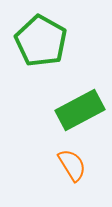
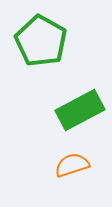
orange semicircle: rotated 76 degrees counterclockwise
